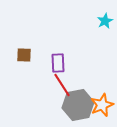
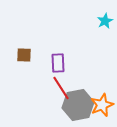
red line: moved 1 px left, 3 px down
